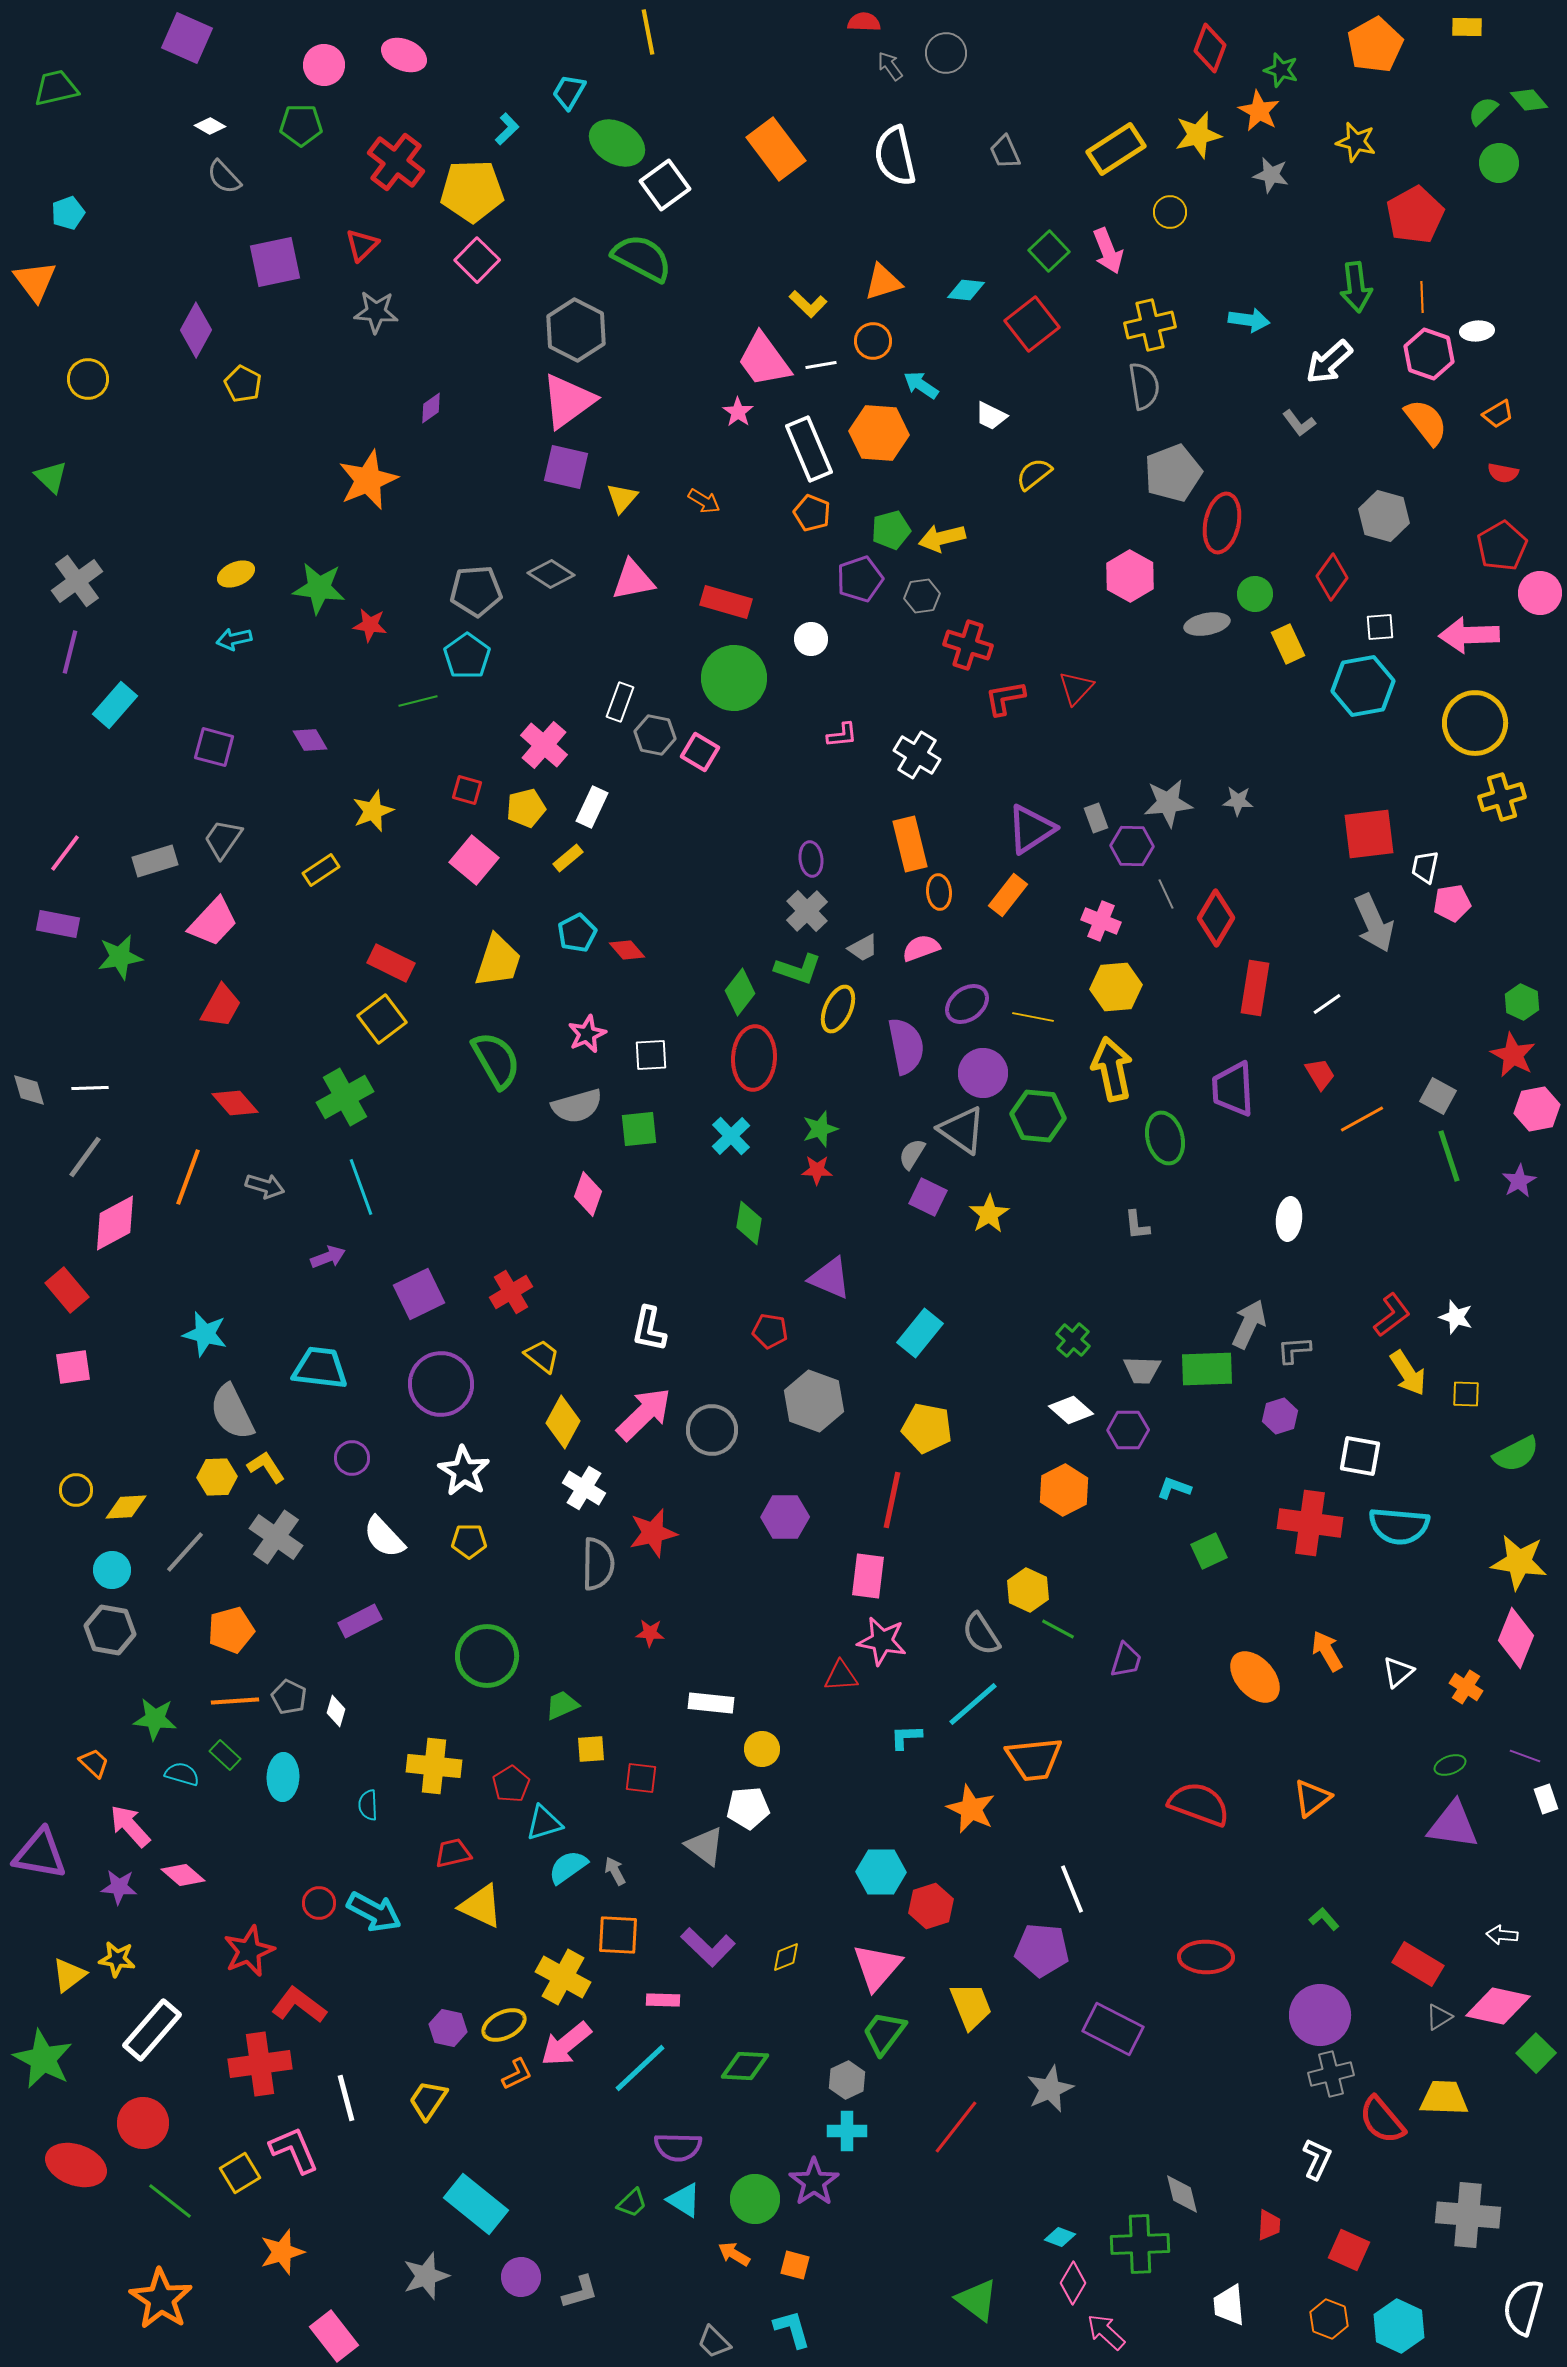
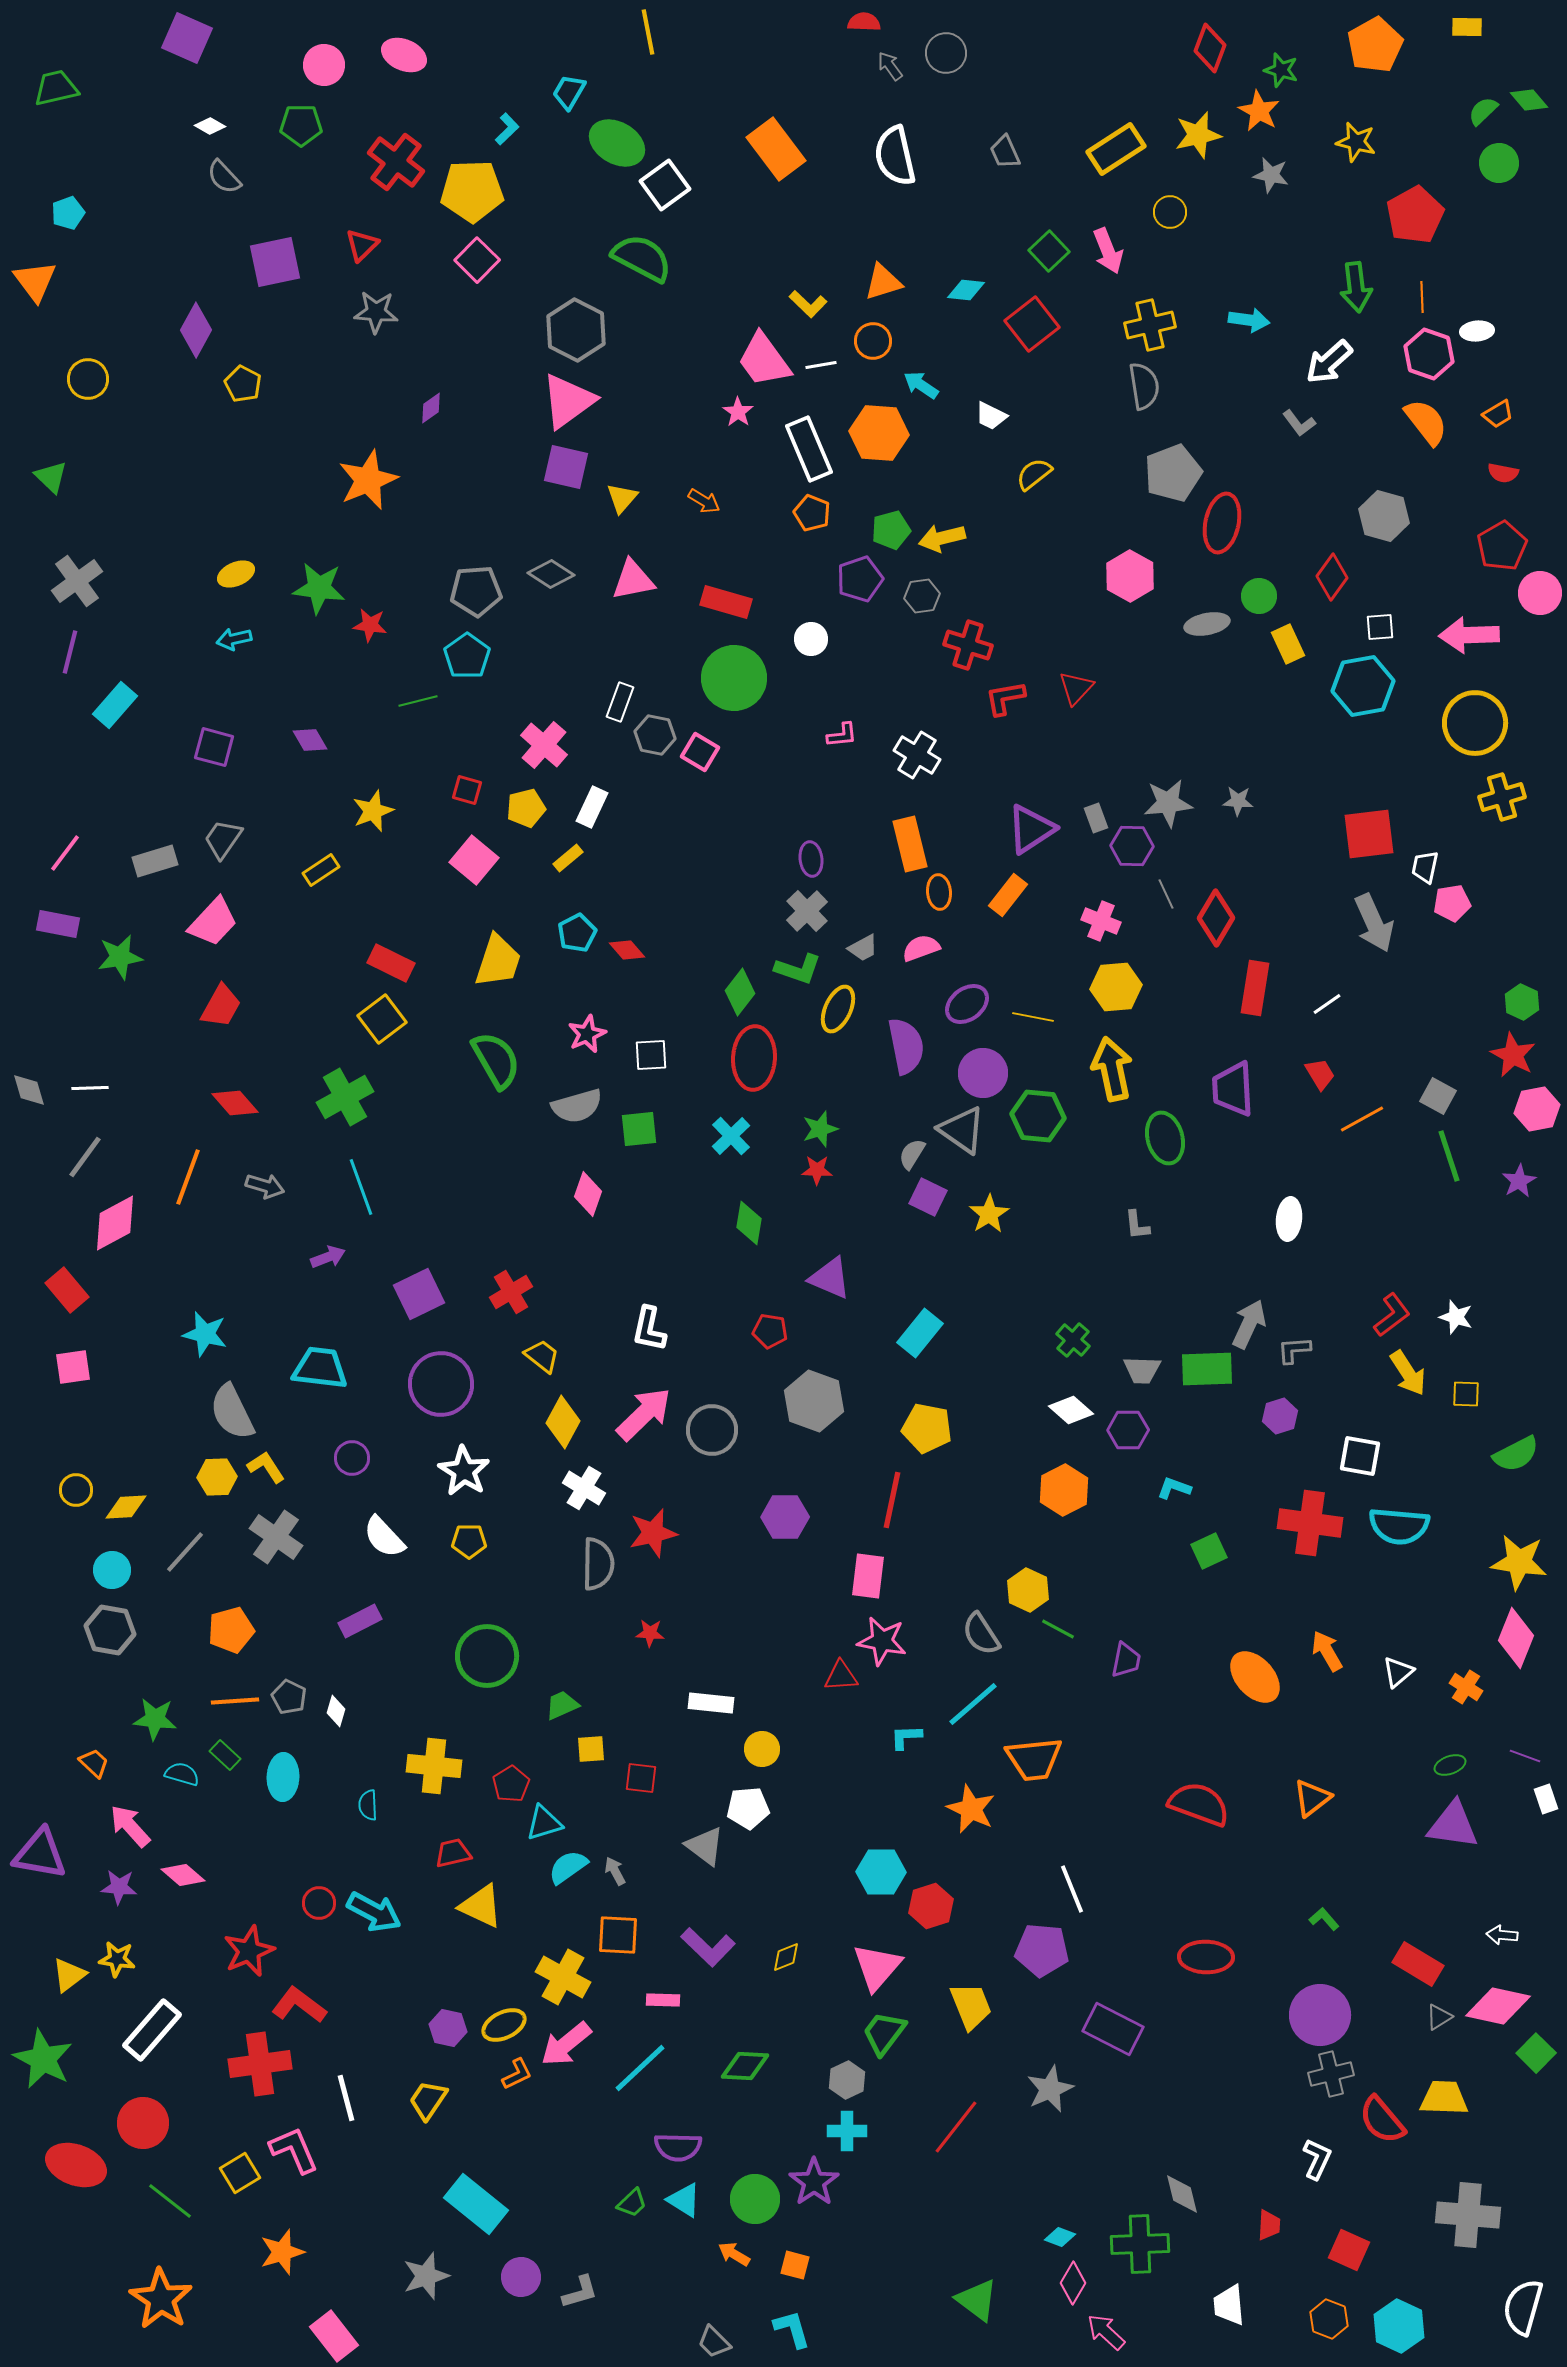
green circle at (1255, 594): moved 4 px right, 2 px down
purple trapezoid at (1126, 1660): rotated 6 degrees counterclockwise
